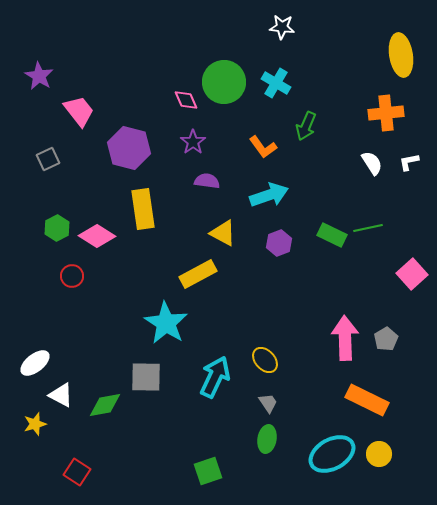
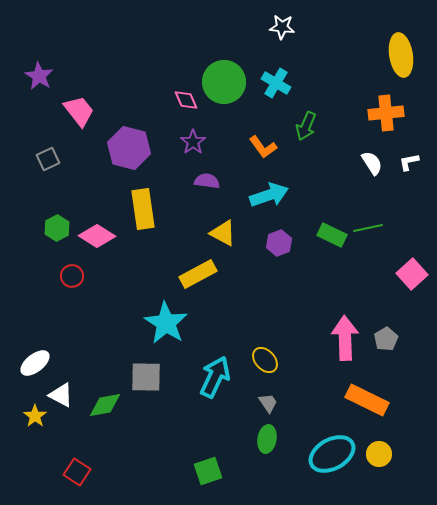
yellow star at (35, 424): moved 8 px up; rotated 20 degrees counterclockwise
